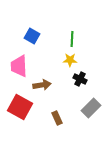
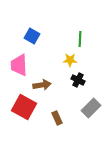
green line: moved 8 px right
pink trapezoid: moved 1 px up
black cross: moved 2 px left, 1 px down
red square: moved 4 px right
